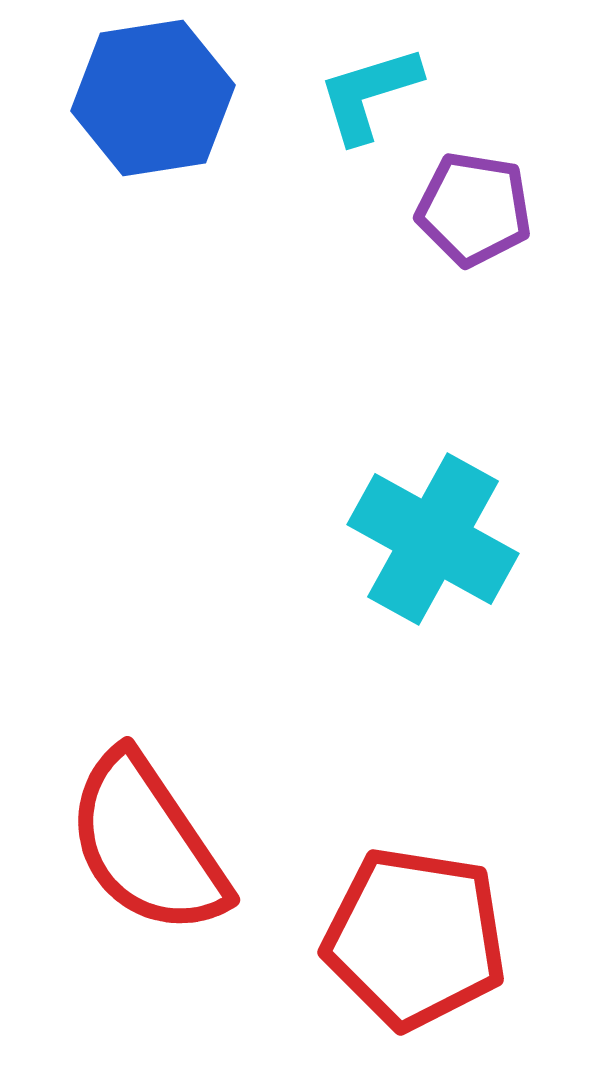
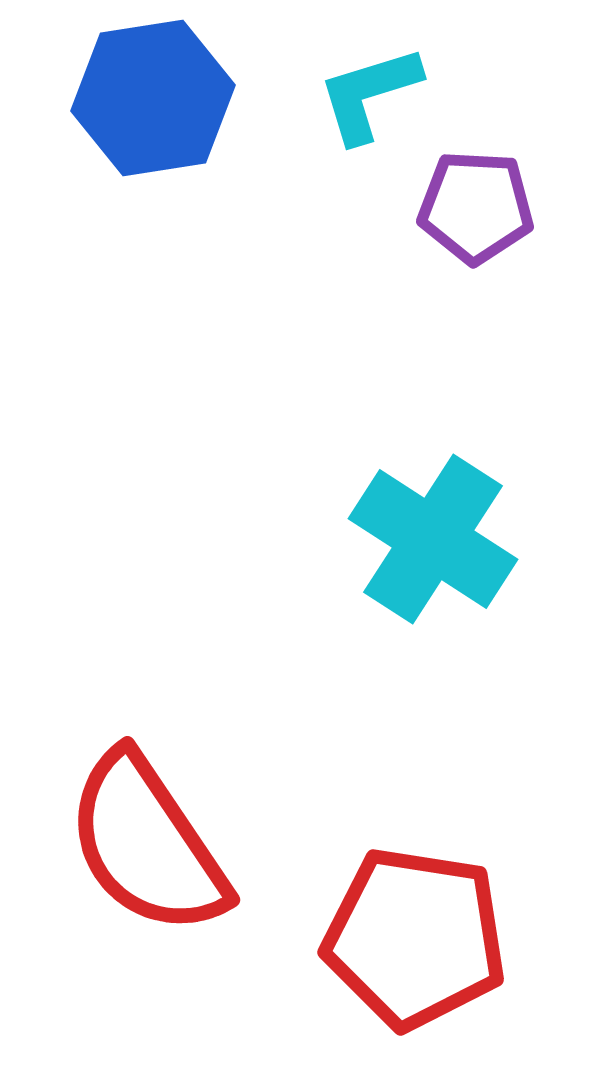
purple pentagon: moved 2 px right, 2 px up; rotated 6 degrees counterclockwise
cyan cross: rotated 4 degrees clockwise
